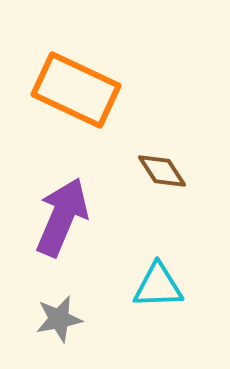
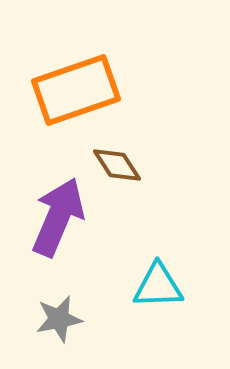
orange rectangle: rotated 44 degrees counterclockwise
brown diamond: moved 45 px left, 6 px up
purple arrow: moved 4 px left
